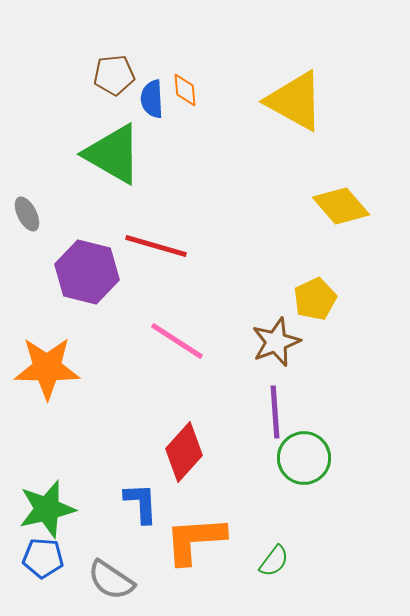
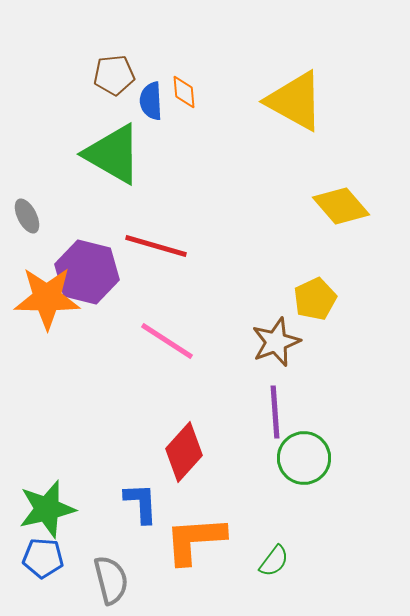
orange diamond: moved 1 px left, 2 px down
blue semicircle: moved 1 px left, 2 px down
gray ellipse: moved 2 px down
pink line: moved 10 px left
orange star: moved 70 px up
gray semicircle: rotated 138 degrees counterclockwise
